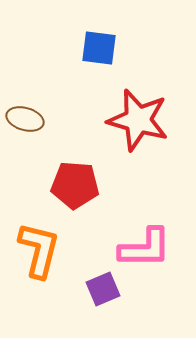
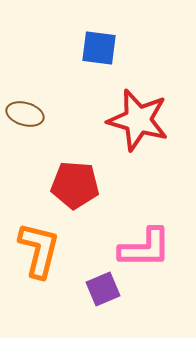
brown ellipse: moved 5 px up
